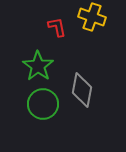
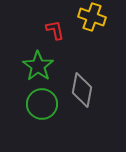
red L-shape: moved 2 px left, 3 px down
green circle: moved 1 px left
